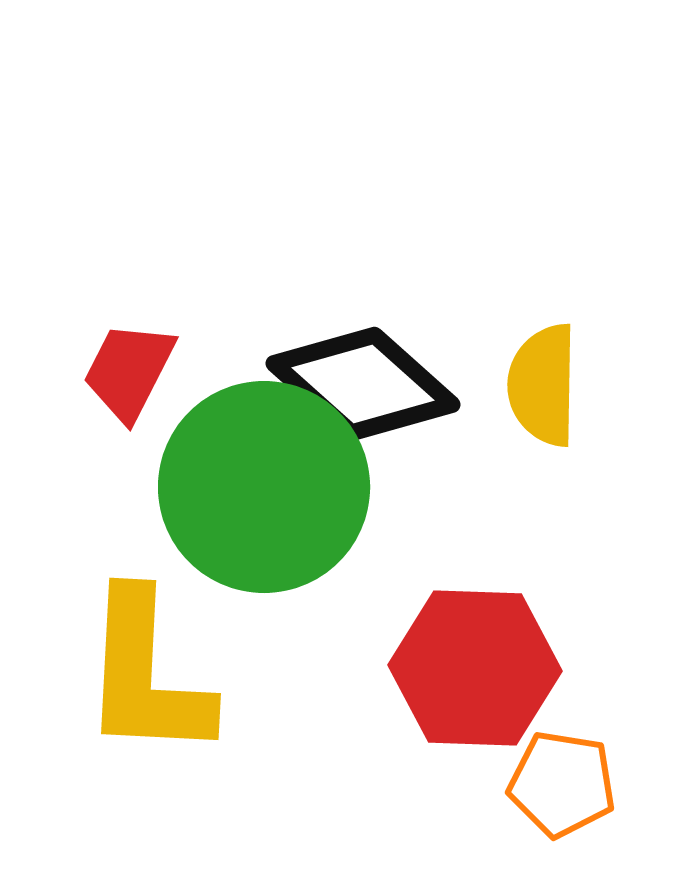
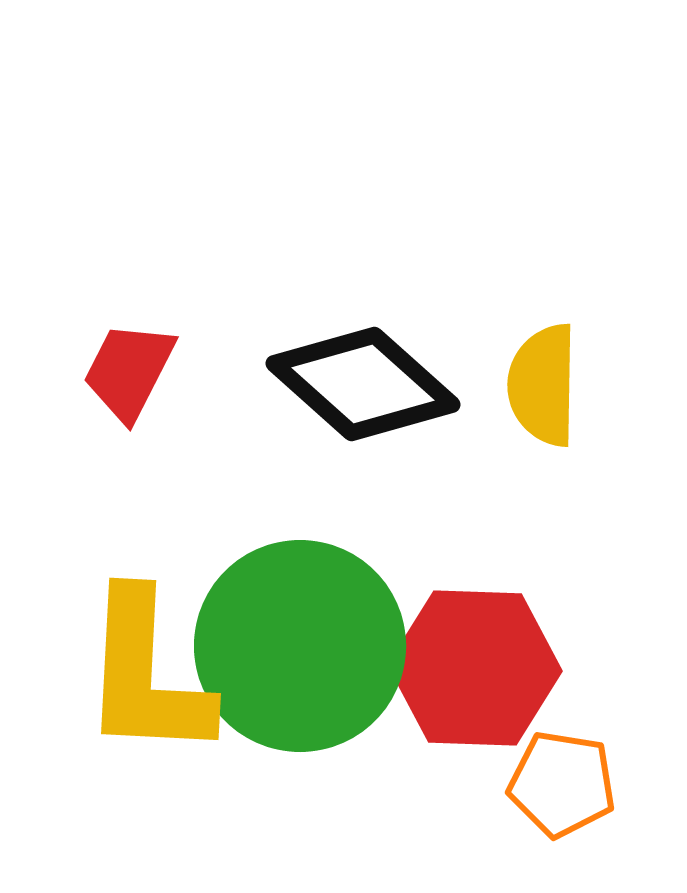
green circle: moved 36 px right, 159 px down
